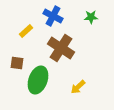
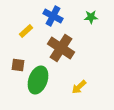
brown square: moved 1 px right, 2 px down
yellow arrow: moved 1 px right
